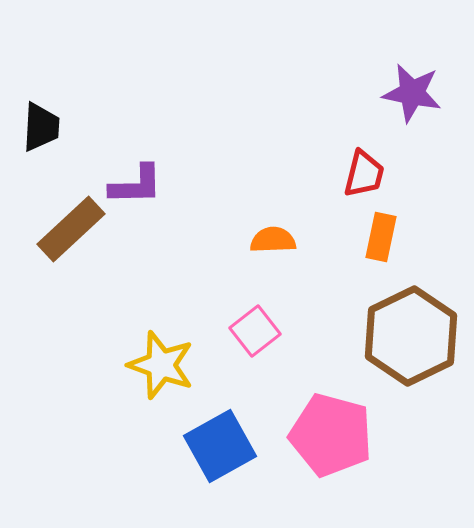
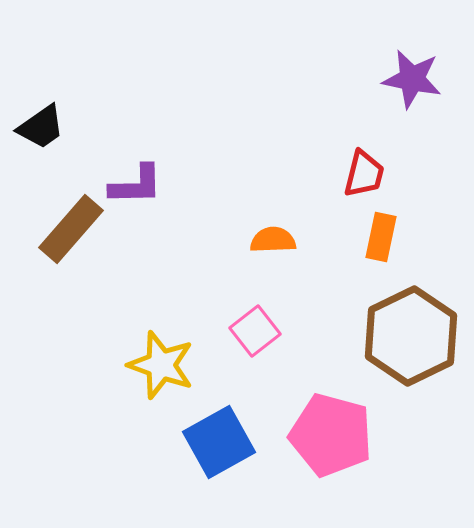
purple star: moved 14 px up
black trapezoid: rotated 52 degrees clockwise
brown rectangle: rotated 6 degrees counterclockwise
blue square: moved 1 px left, 4 px up
